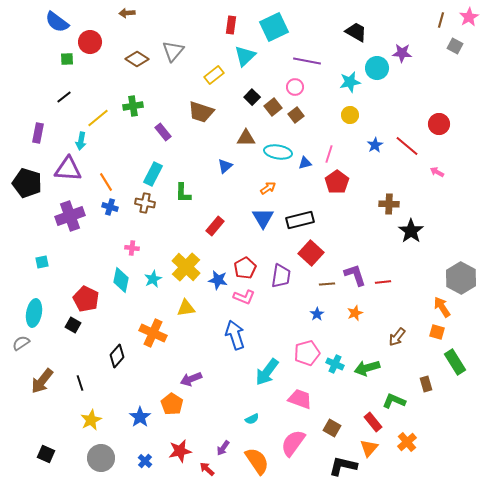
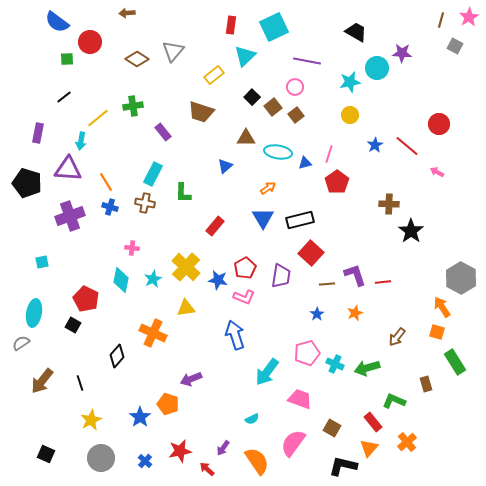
orange pentagon at (172, 404): moved 4 px left; rotated 15 degrees counterclockwise
